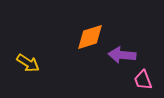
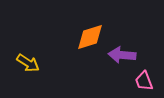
pink trapezoid: moved 1 px right, 1 px down
